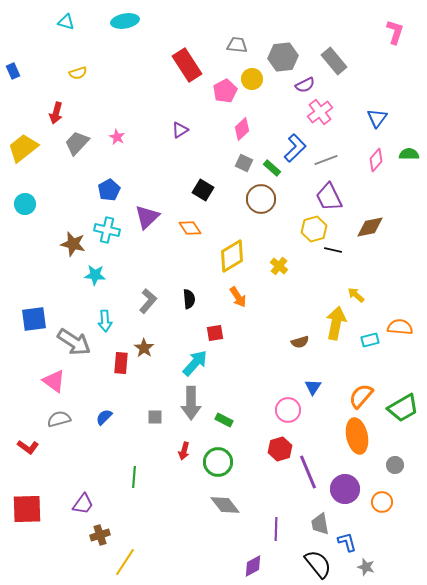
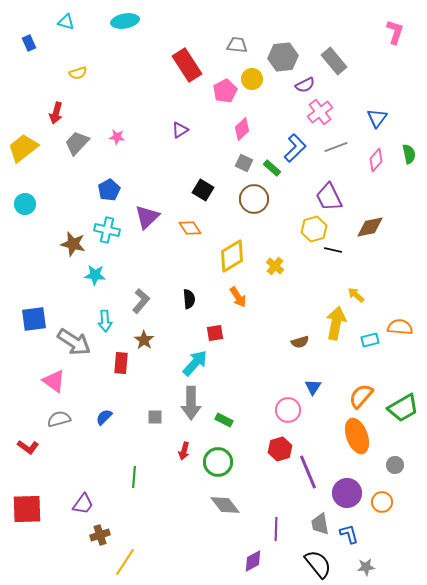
blue rectangle at (13, 71): moved 16 px right, 28 px up
pink star at (117, 137): rotated 21 degrees counterclockwise
green semicircle at (409, 154): rotated 78 degrees clockwise
gray line at (326, 160): moved 10 px right, 13 px up
brown circle at (261, 199): moved 7 px left
yellow cross at (279, 266): moved 4 px left
gray L-shape at (148, 301): moved 7 px left
brown star at (144, 348): moved 8 px up
orange ellipse at (357, 436): rotated 8 degrees counterclockwise
purple circle at (345, 489): moved 2 px right, 4 px down
blue L-shape at (347, 542): moved 2 px right, 8 px up
purple diamond at (253, 566): moved 5 px up
gray star at (366, 567): rotated 24 degrees counterclockwise
